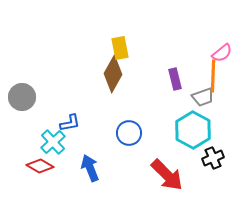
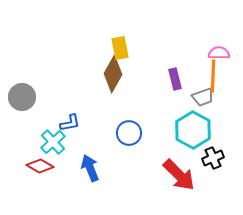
pink semicircle: moved 3 px left; rotated 140 degrees counterclockwise
red arrow: moved 12 px right
